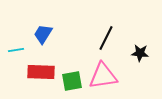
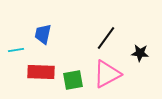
blue trapezoid: rotated 20 degrees counterclockwise
black line: rotated 10 degrees clockwise
pink triangle: moved 4 px right, 2 px up; rotated 20 degrees counterclockwise
green square: moved 1 px right, 1 px up
